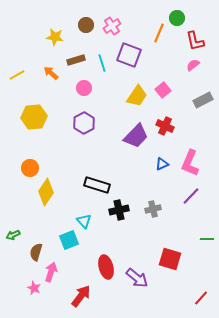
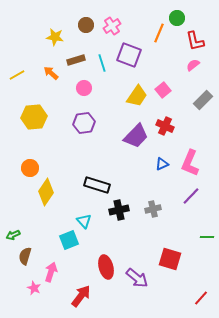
gray rectangle: rotated 18 degrees counterclockwise
purple hexagon: rotated 20 degrees clockwise
green line: moved 2 px up
brown semicircle: moved 11 px left, 4 px down
